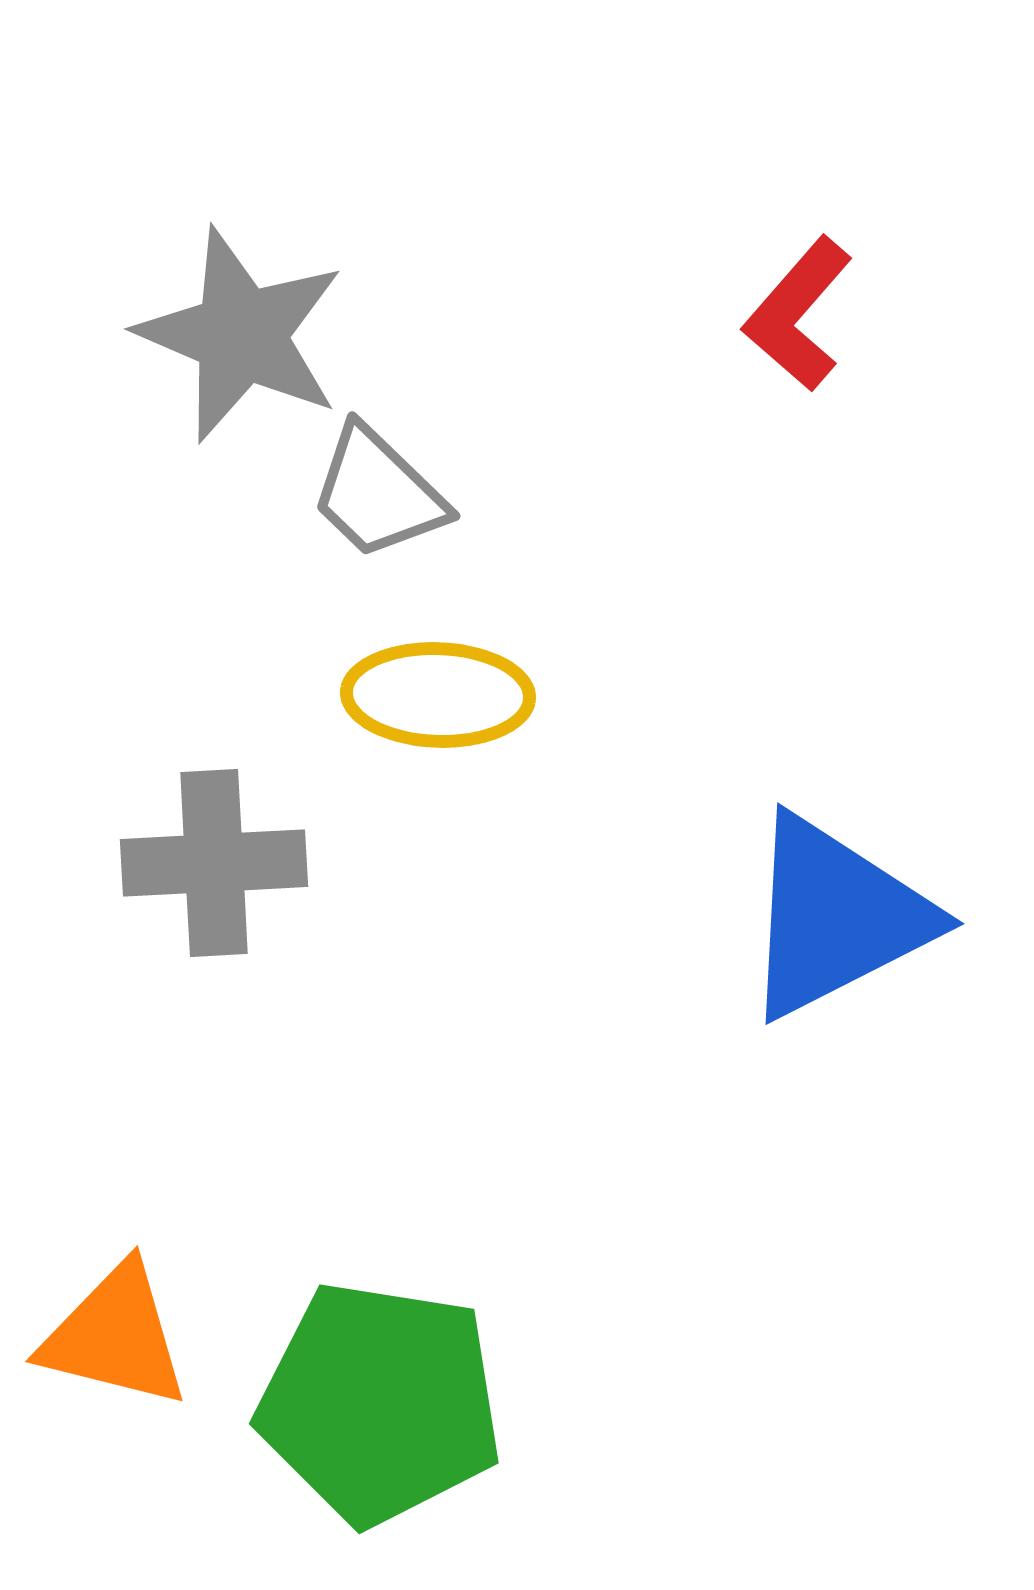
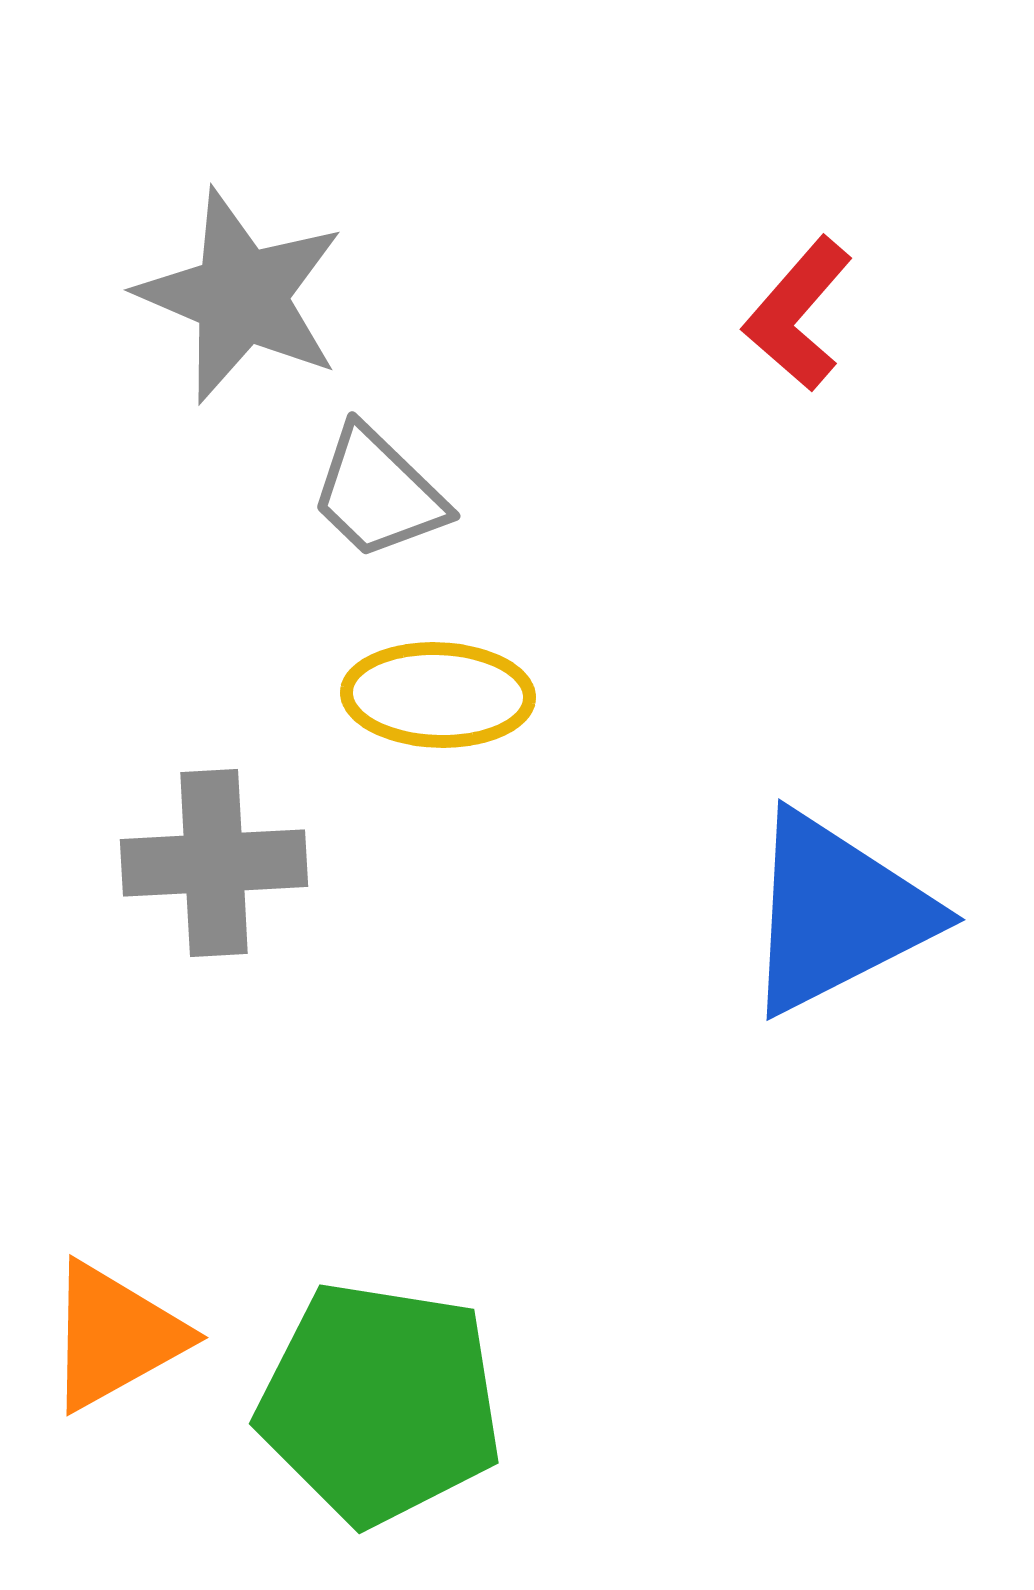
gray star: moved 39 px up
blue triangle: moved 1 px right, 4 px up
orange triangle: rotated 43 degrees counterclockwise
